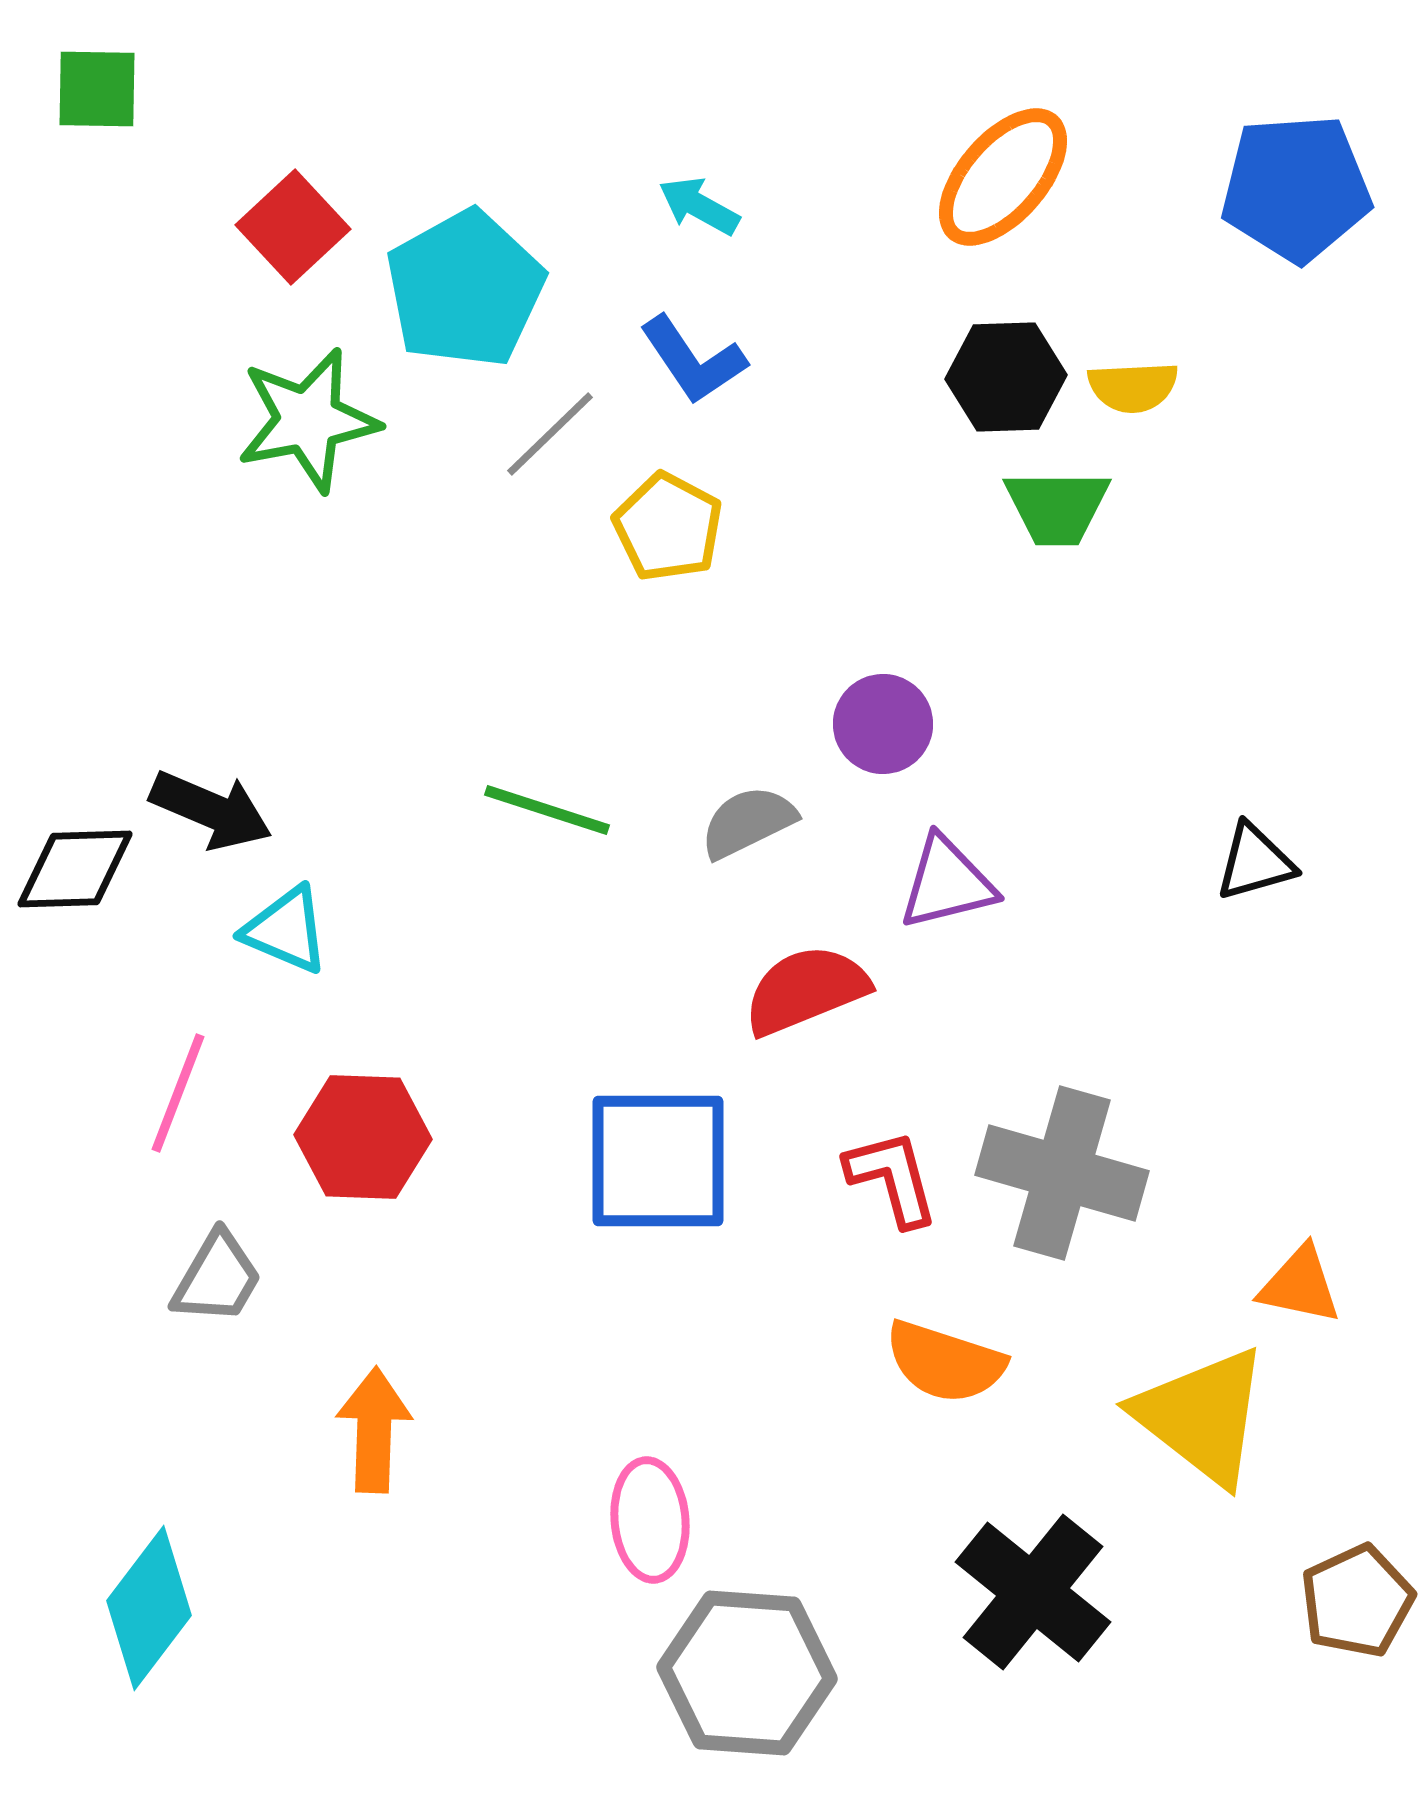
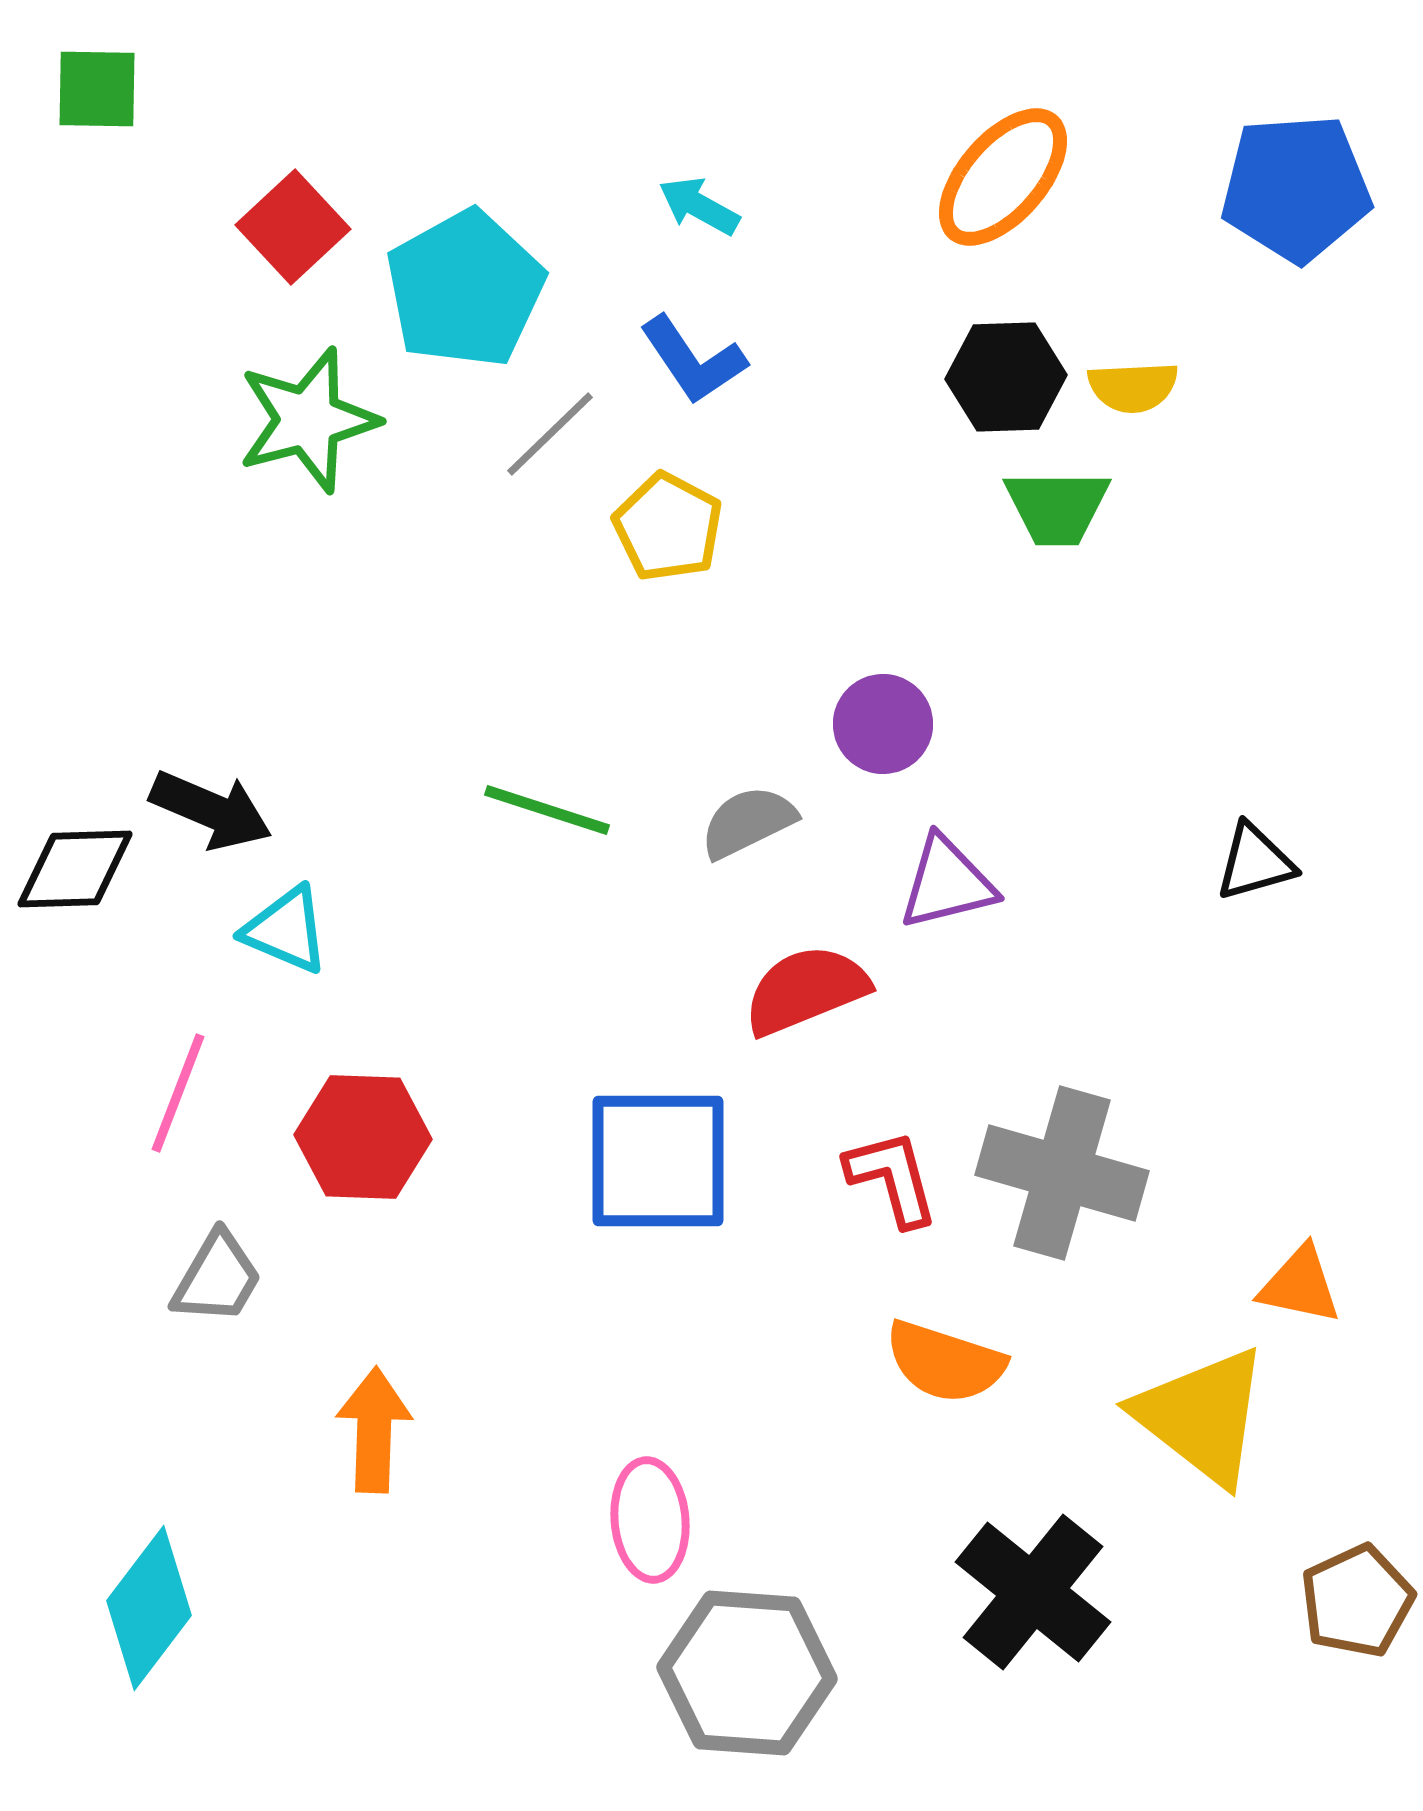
green star: rotated 4 degrees counterclockwise
